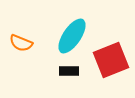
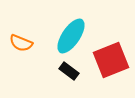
cyan ellipse: moved 1 px left
black rectangle: rotated 36 degrees clockwise
